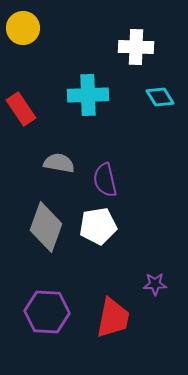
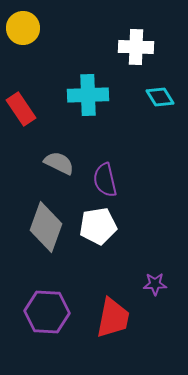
gray semicircle: rotated 16 degrees clockwise
